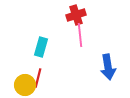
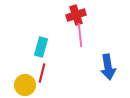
red line: moved 4 px right, 5 px up
